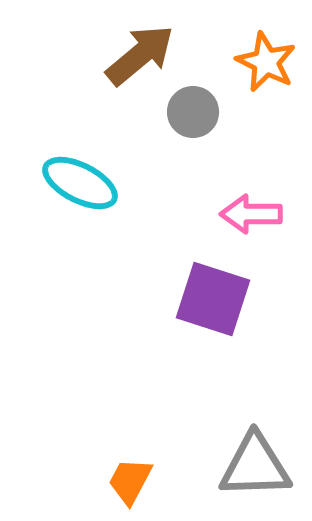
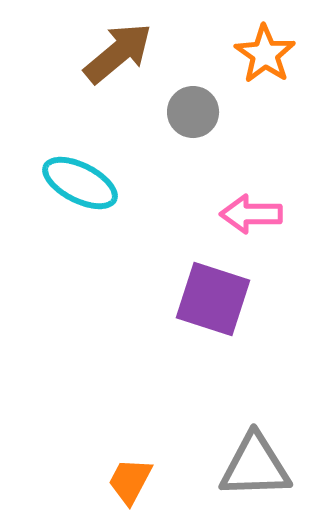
brown arrow: moved 22 px left, 2 px up
orange star: moved 1 px left, 8 px up; rotated 8 degrees clockwise
